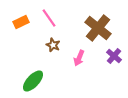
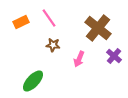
brown star: rotated 16 degrees counterclockwise
pink arrow: moved 1 px down
